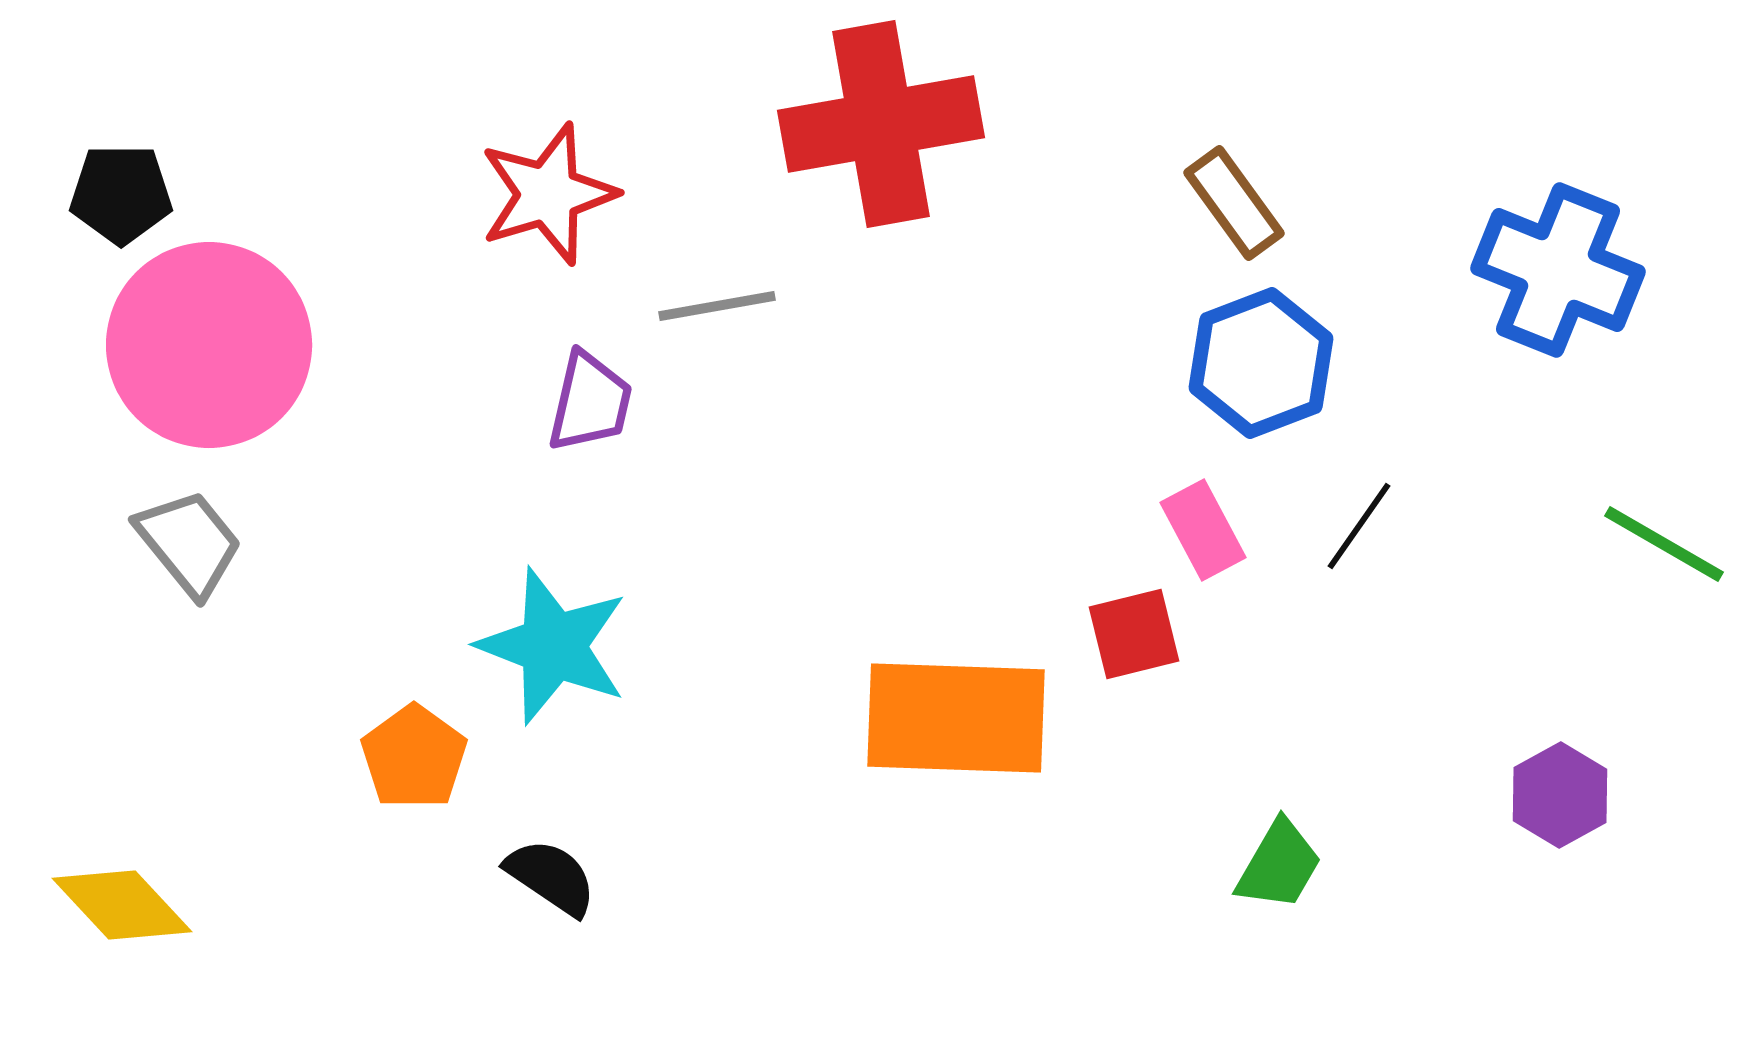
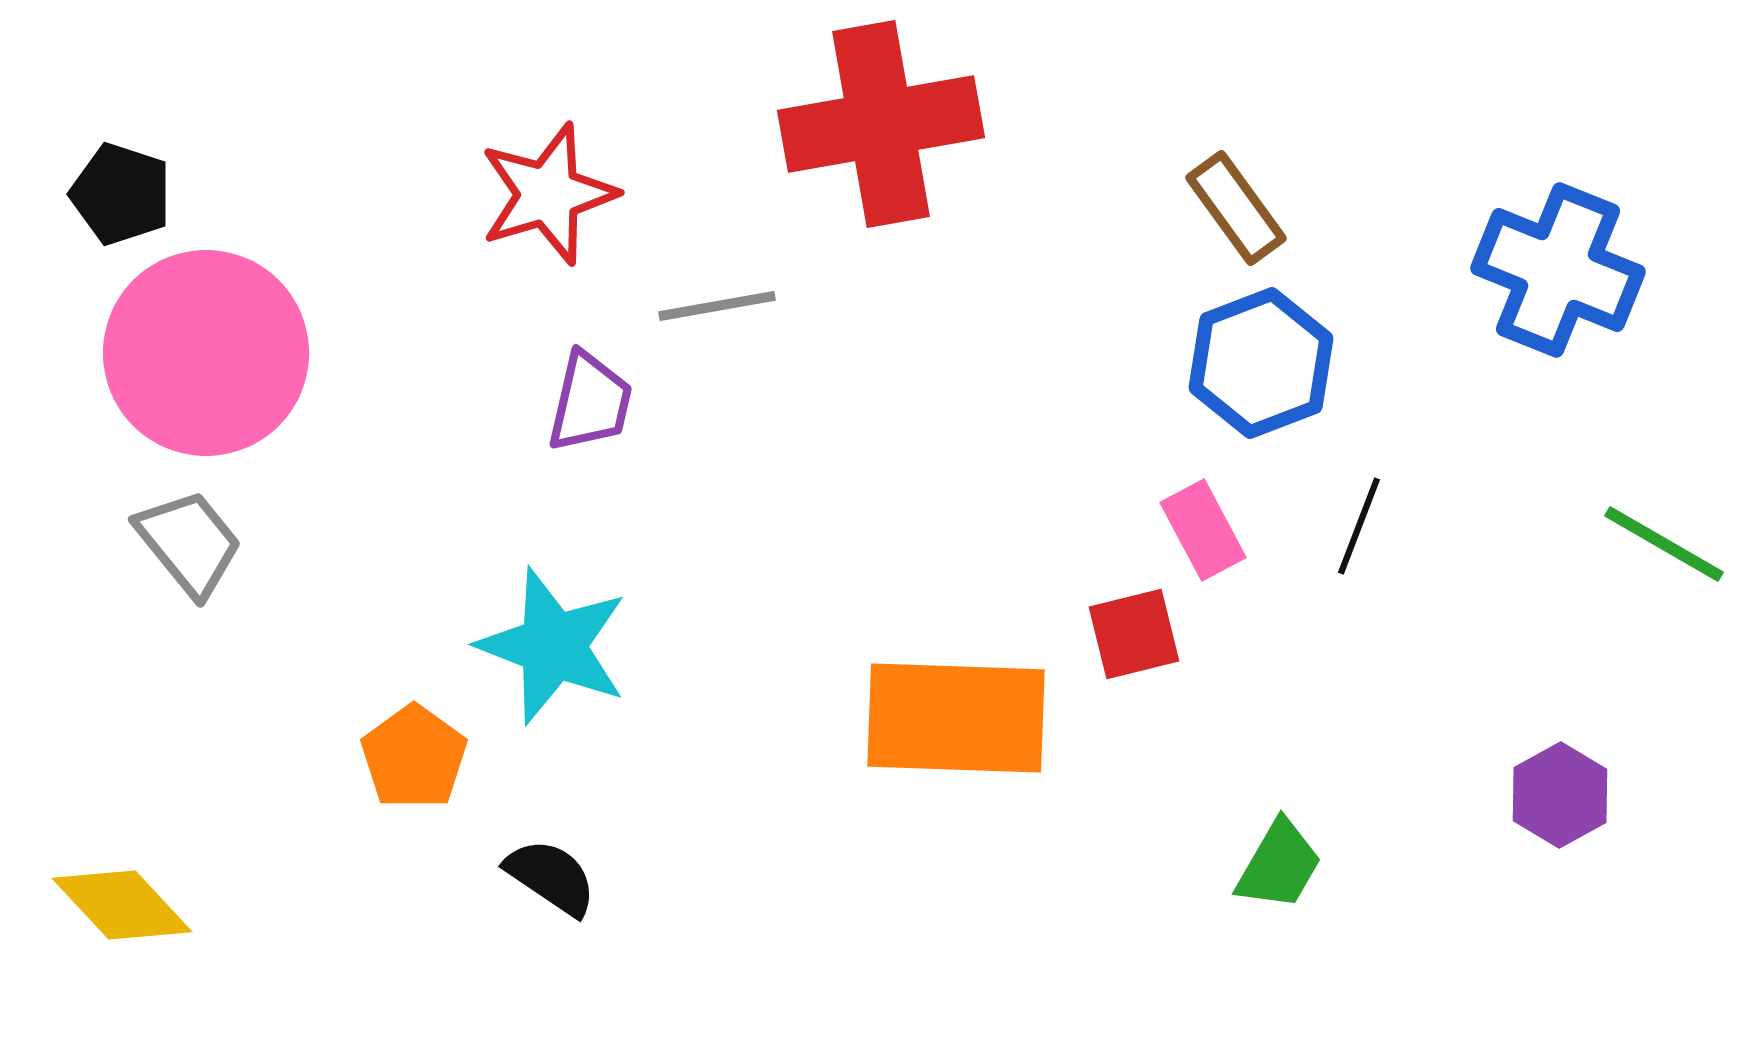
black pentagon: rotated 18 degrees clockwise
brown rectangle: moved 2 px right, 5 px down
pink circle: moved 3 px left, 8 px down
black line: rotated 14 degrees counterclockwise
